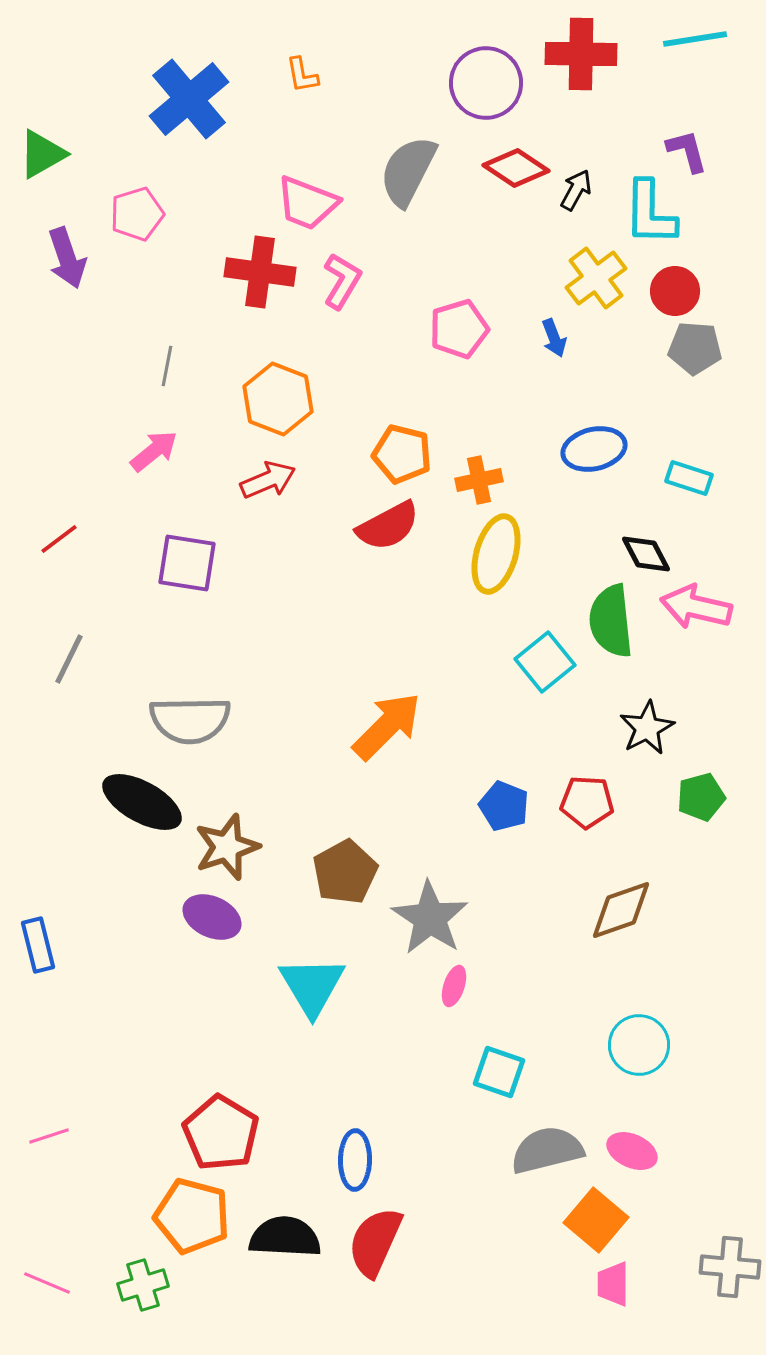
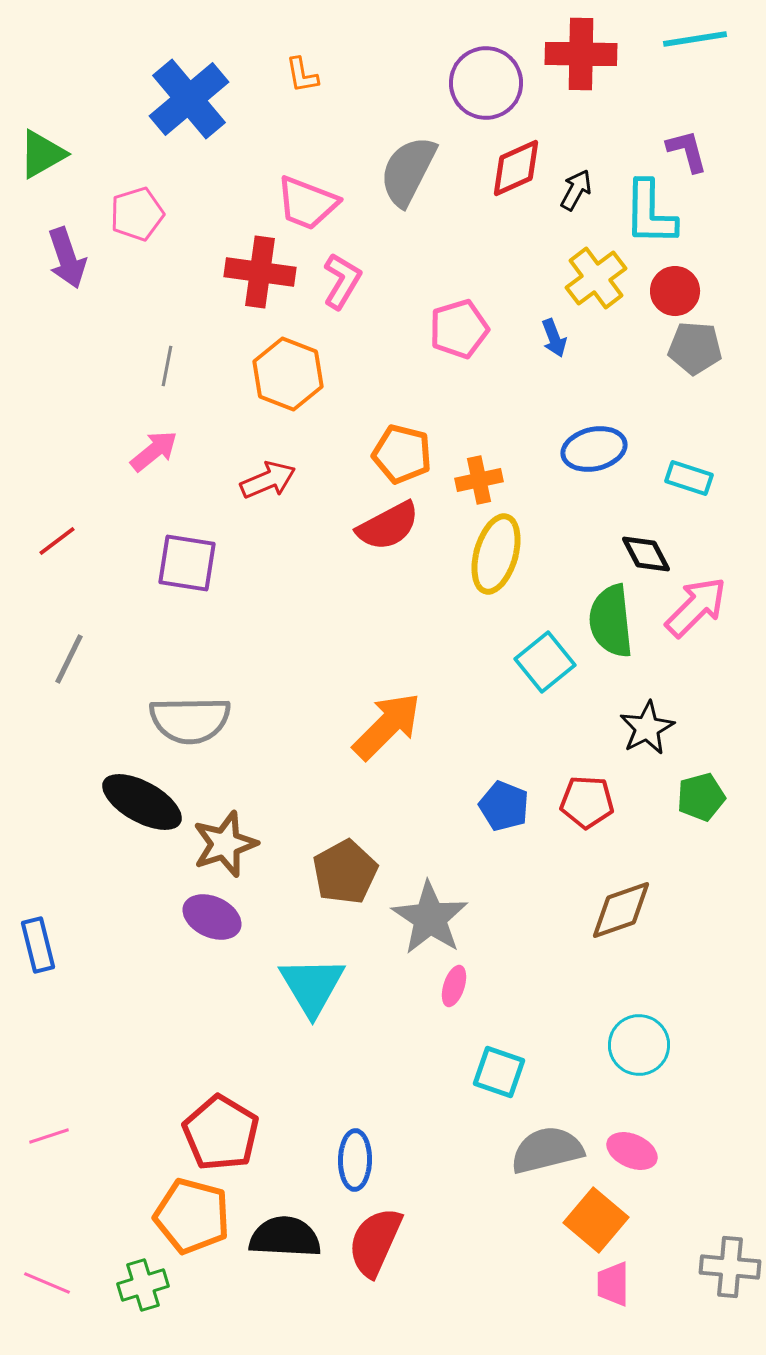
red diamond at (516, 168): rotated 58 degrees counterclockwise
orange hexagon at (278, 399): moved 10 px right, 25 px up
red line at (59, 539): moved 2 px left, 2 px down
pink arrow at (696, 607): rotated 122 degrees clockwise
brown star at (227, 847): moved 2 px left, 3 px up
